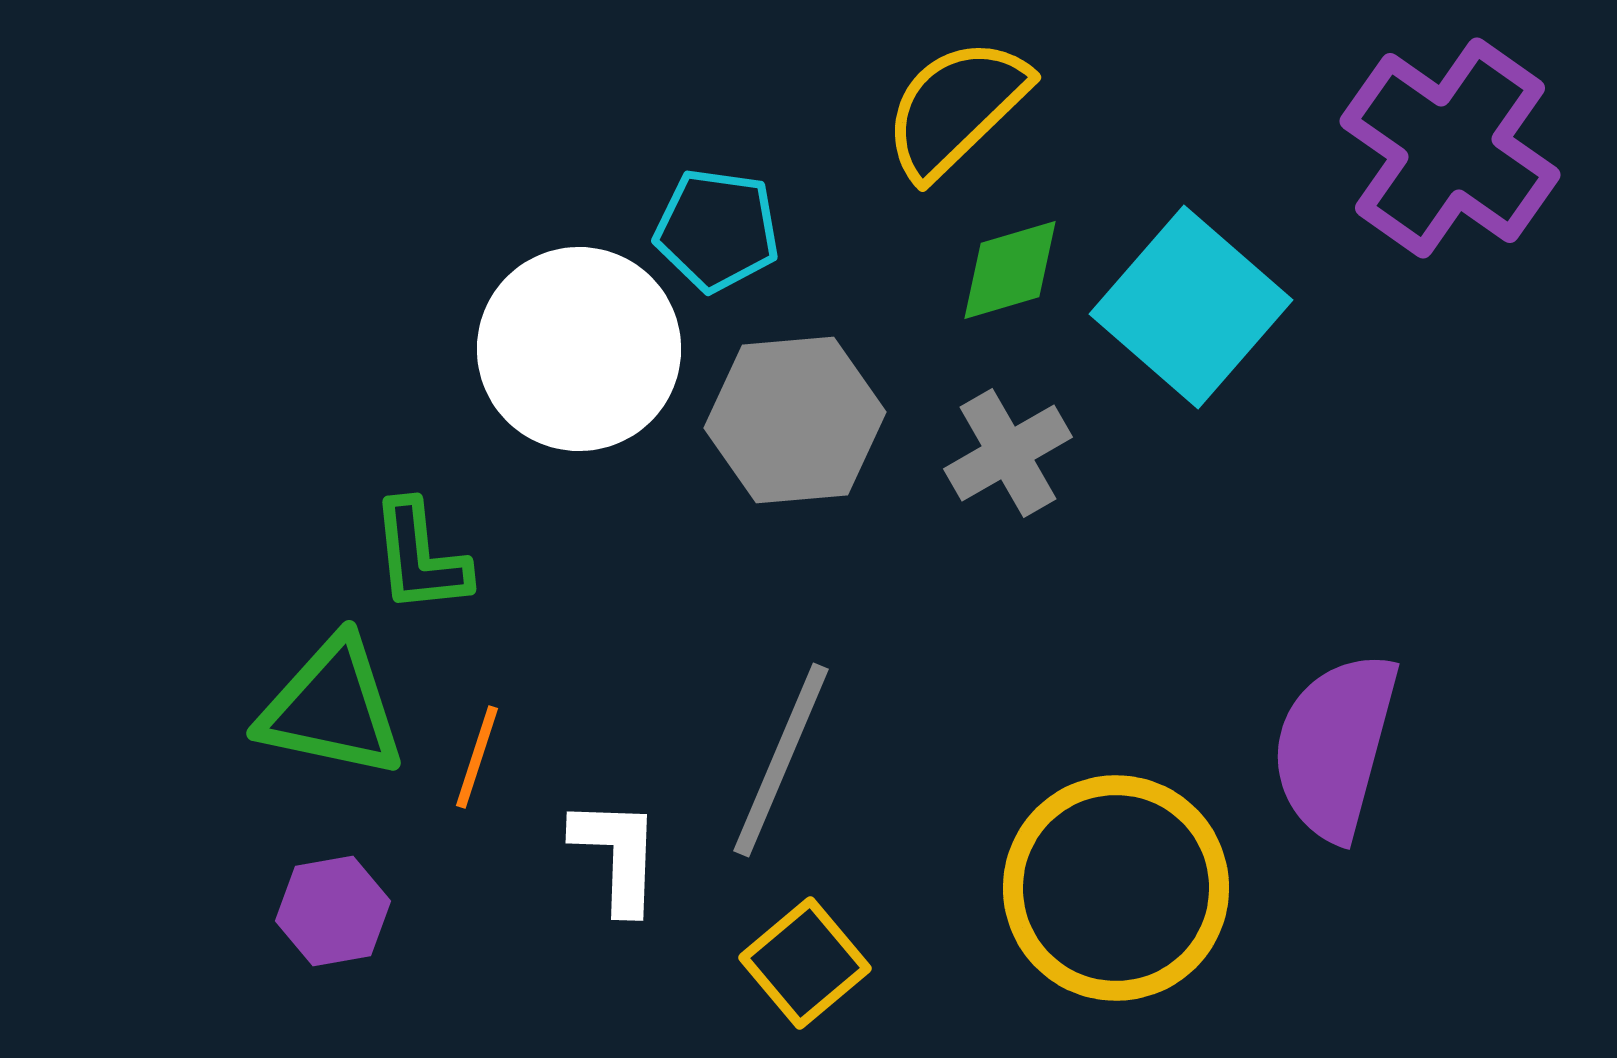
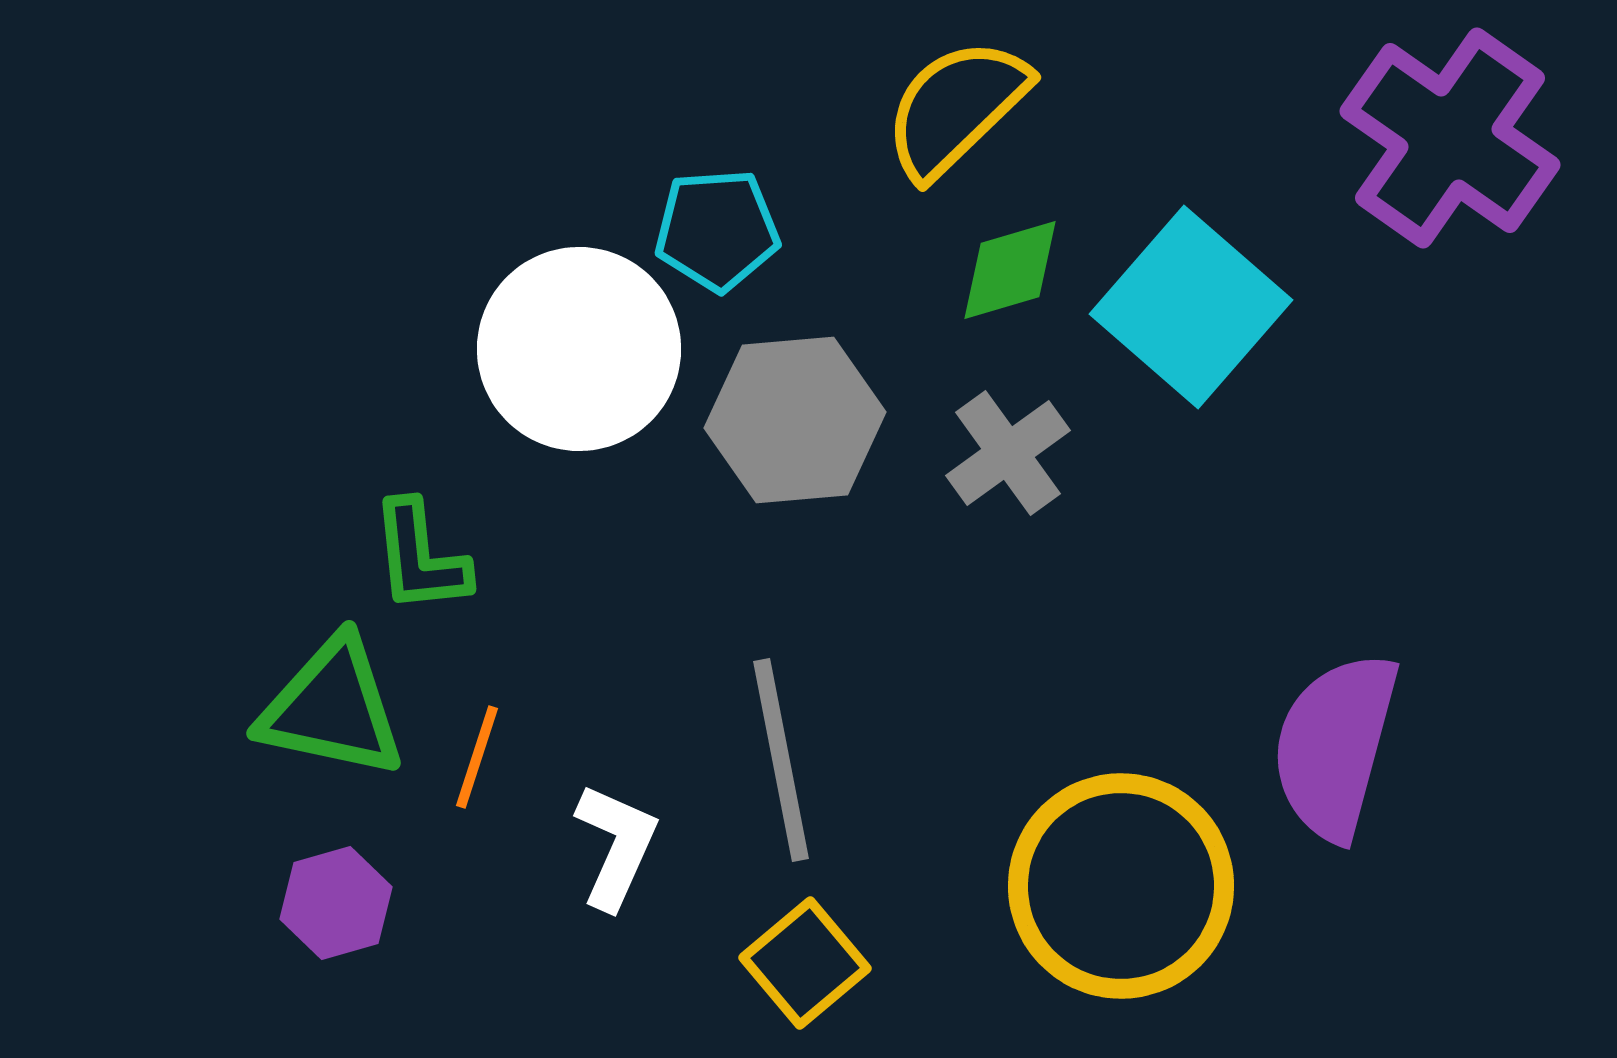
purple cross: moved 10 px up
cyan pentagon: rotated 12 degrees counterclockwise
gray cross: rotated 6 degrees counterclockwise
gray line: rotated 34 degrees counterclockwise
white L-shape: moved 1 px left, 9 px up; rotated 22 degrees clockwise
yellow circle: moved 5 px right, 2 px up
purple hexagon: moved 3 px right, 8 px up; rotated 6 degrees counterclockwise
